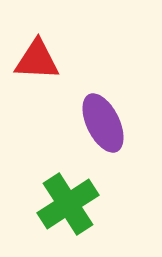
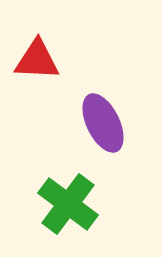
green cross: rotated 20 degrees counterclockwise
